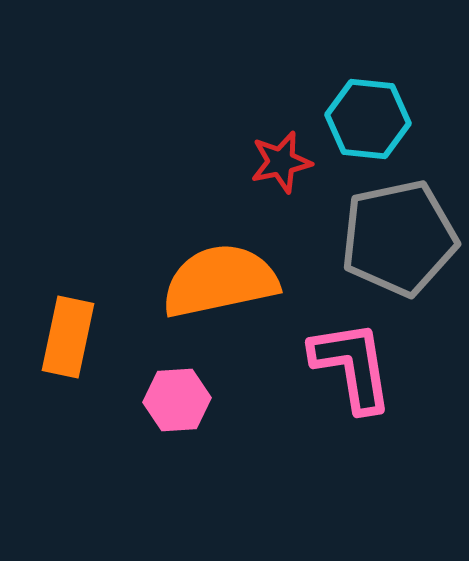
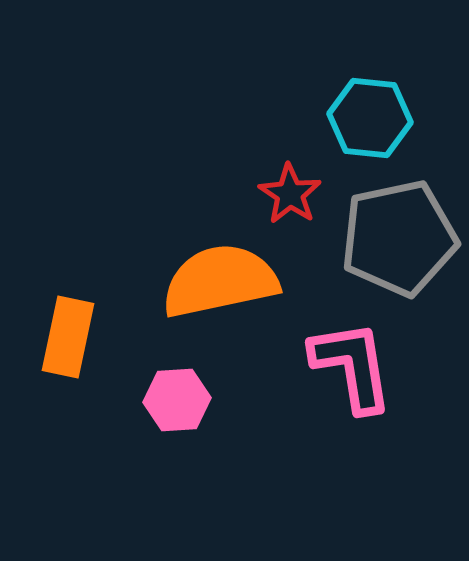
cyan hexagon: moved 2 px right, 1 px up
red star: moved 9 px right, 32 px down; rotated 26 degrees counterclockwise
